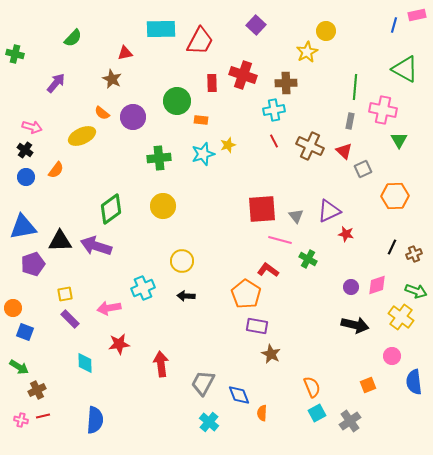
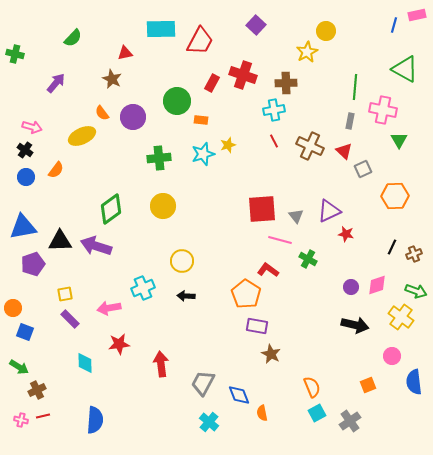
red rectangle at (212, 83): rotated 30 degrees clockwise
orange semicircle at (102, 113): rotated 14 degrees clockwise
orange semicircle at (262, 413): rotated 14 degrees counterclockwise
